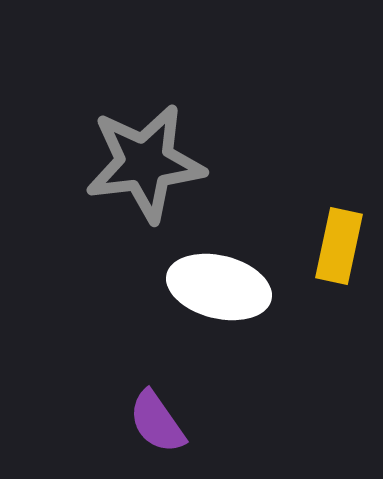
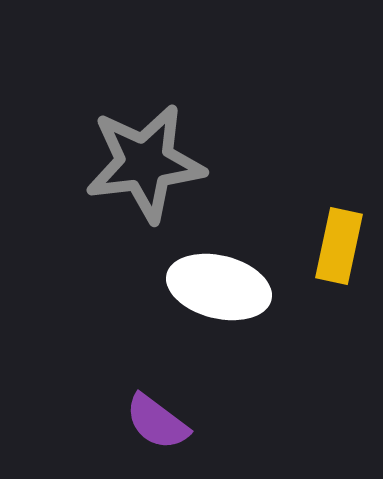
purple semicircle: rotated 18 degrees counterclockwise
